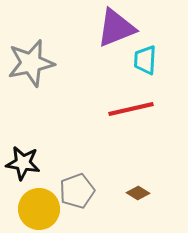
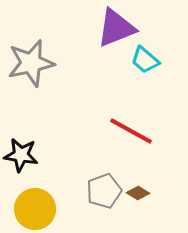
cyan trapezoid: rotated 52 degrees counterclockwise
red line: moved 22 px down; rotated 42 degrees clockwise
black star: moved 2 px left, 8 px up
gray pentagon: moved 27 px right
yellow circle: moved 4 px left
